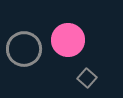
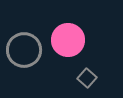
gray circle: moved 1 px down
